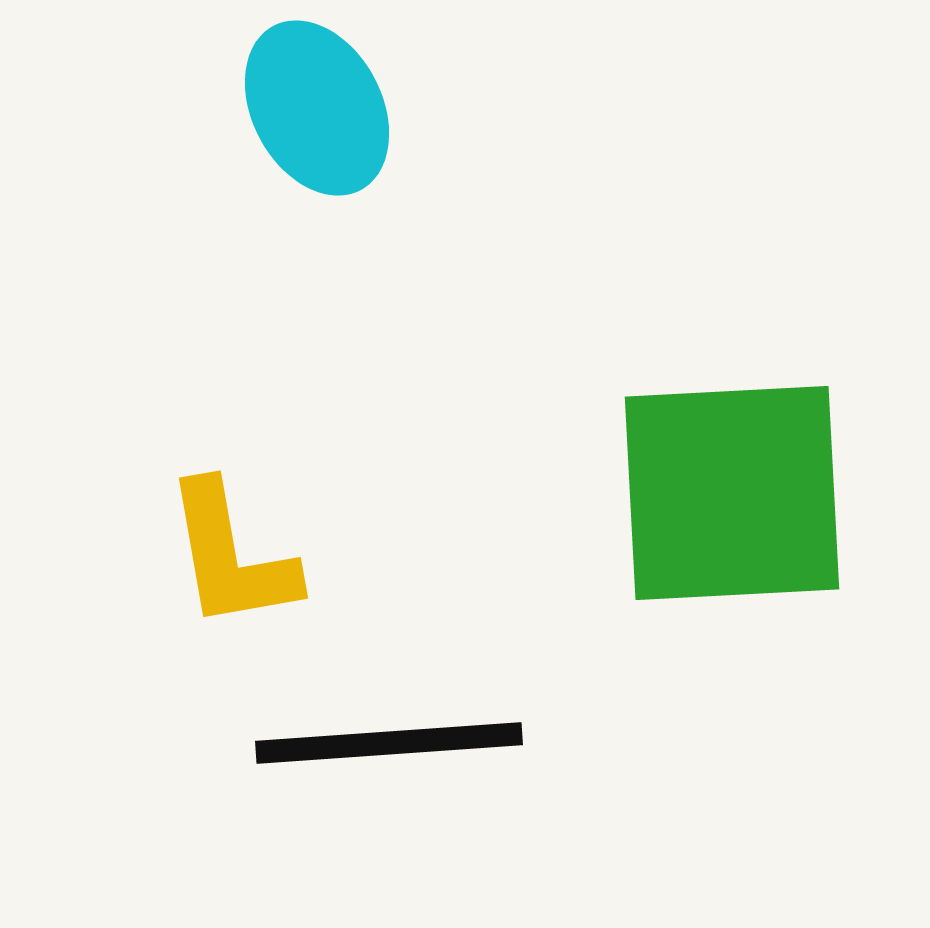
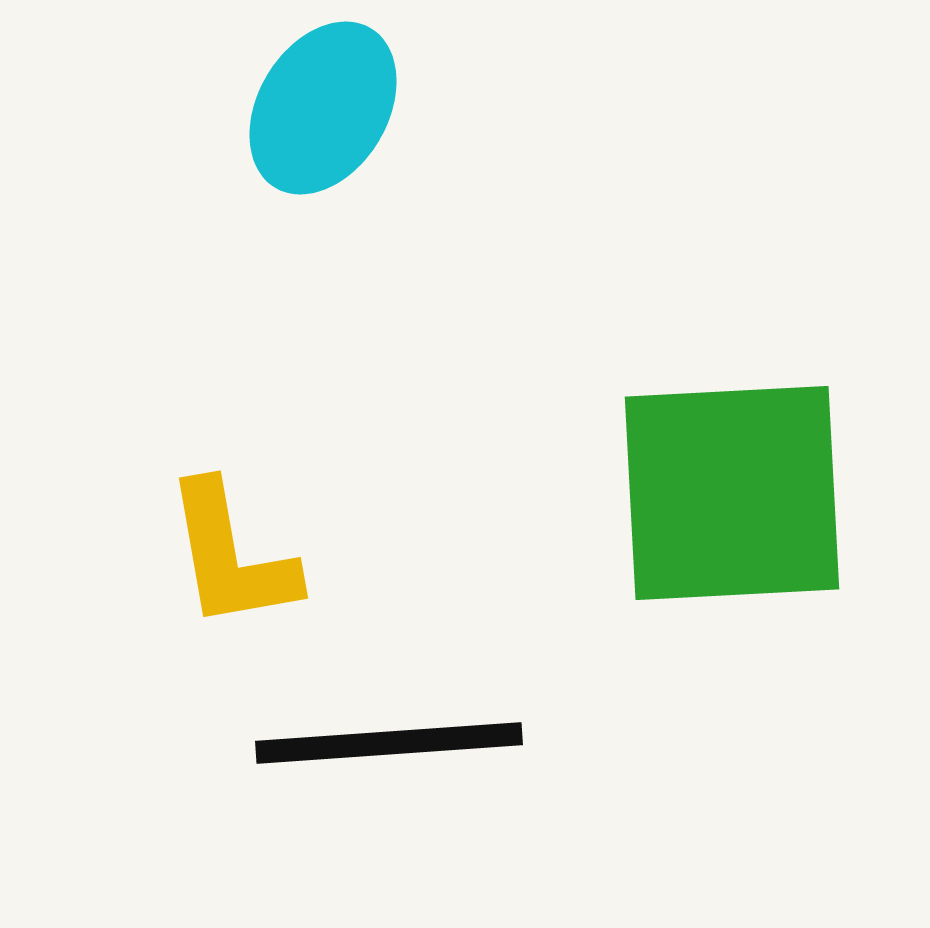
cyan ellipse: moved 6 px right; rotated 59 degrees clockwise
